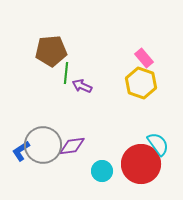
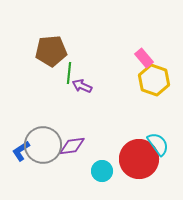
green line: moved 3 px right
yellow hexagon: moved 13 px right, 3 px up
red circle: moved 2 px left, 5 px up
